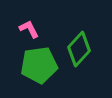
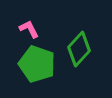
green pentagon: moved 2 px left, 1 px up; rotated 27 degrees clockwise
